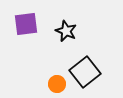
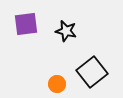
black star: rotated 10 degrees counterclockwise
black square: moved 7 px right
